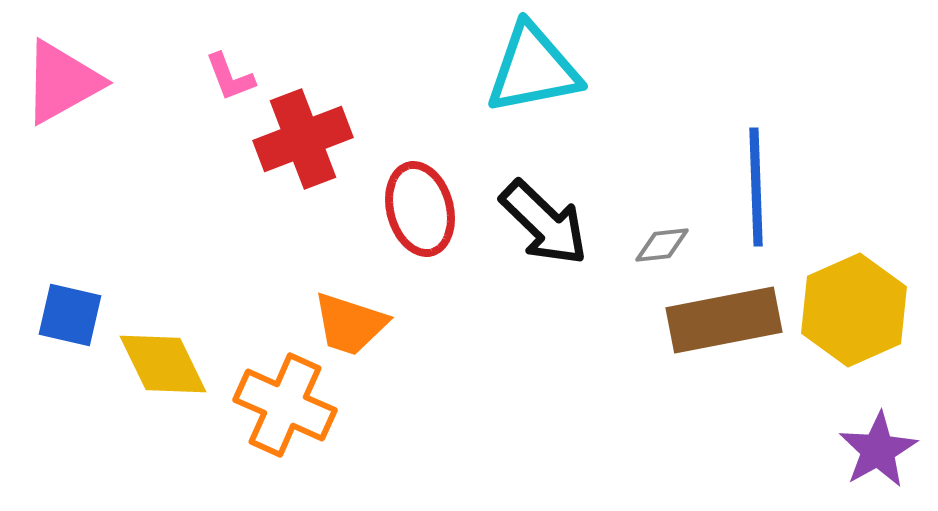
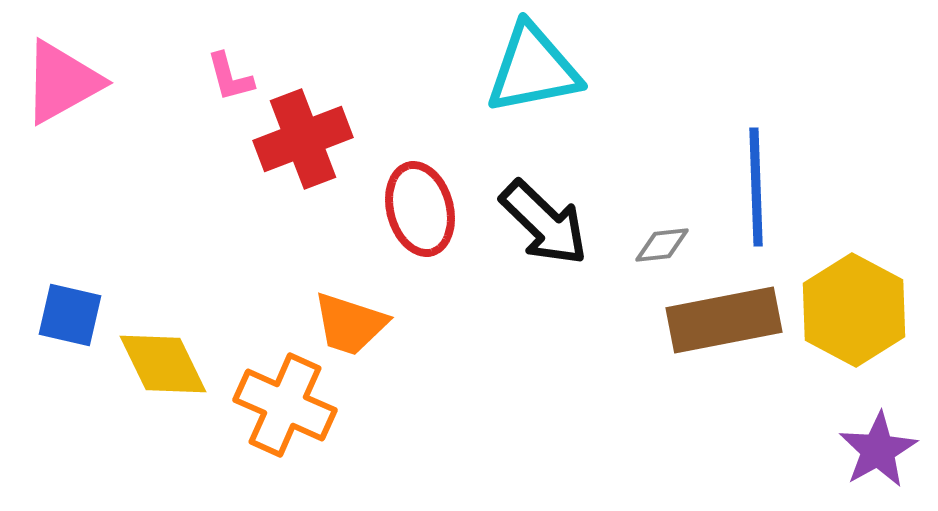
pink L-shape: rotated 6 degrees clockwise
yellow hexagon: rotated 8 degrees counterclockwise
